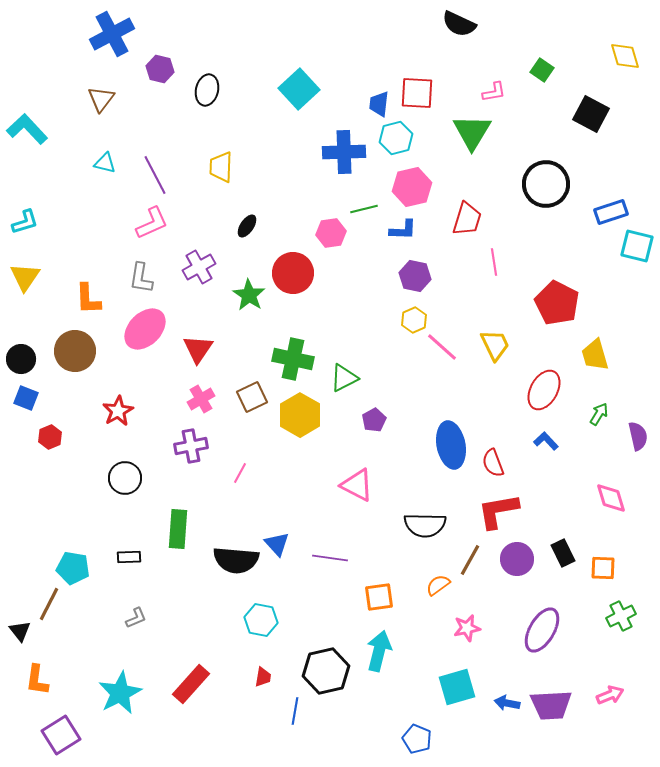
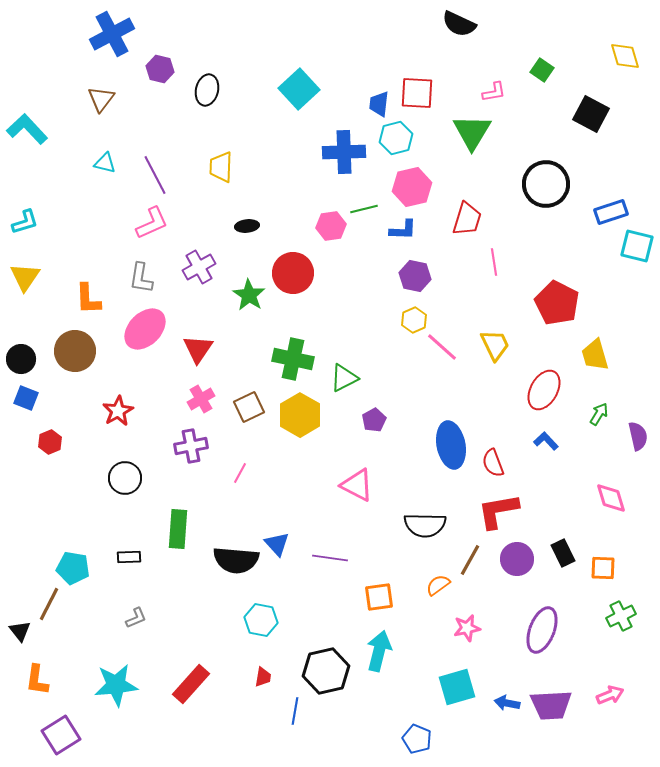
black ellipse at (247, 226): rotated 50 degrees clockwise
pink hexagon at (331, 233): moved 7 px up
brown square at (252, 397): moved 3 px left, 10 px down
red hexagon at (50, 437): moved 5 px down
purple ellipse at (542, 630): rotated 9 degrees counterclockwise
cyan star at (120, 693): moved 4 px left, 8 px up; rotated 21 degrees clockwise
